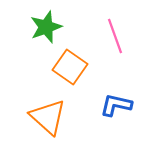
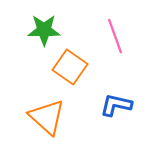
green star: moved 2 px left, 3 px down; rotated 20 degrees clockwise
orange triangle: moved 1 px left
